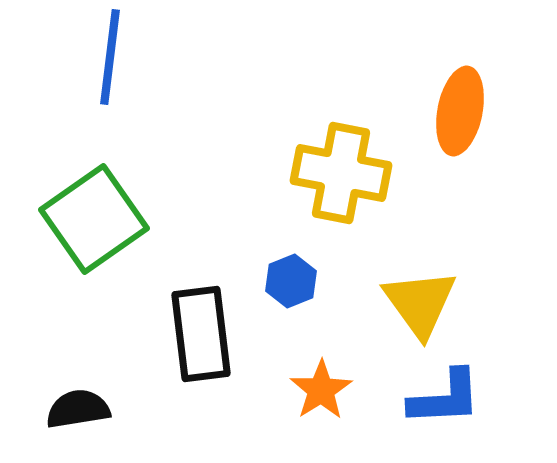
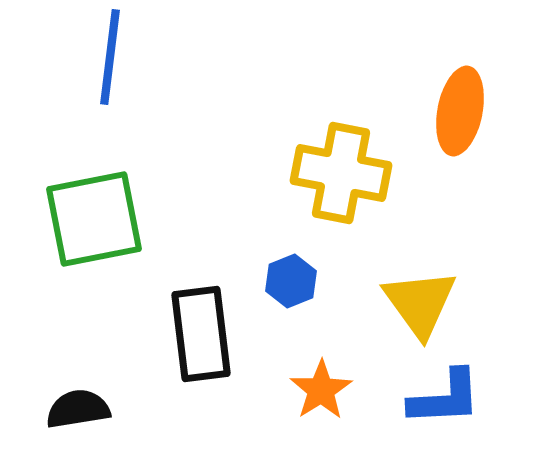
green square: rotated 24 degrees clockwise
